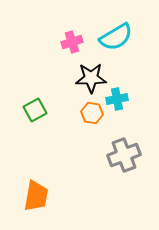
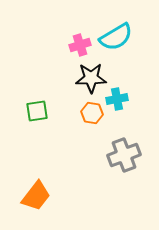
pink cross: moved 8 px right, 3 px down
green square: moved 2 px right, 1 px down; rotated 20 degrees clockwise
orange trapezoid: rotated 28 degrees clockwise
